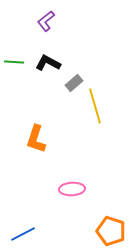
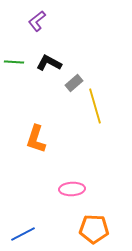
purple L-shape: moved 9 px left
black L-shape: moved 1 px right
orange pentagon: moved 17 px left, 2 px up; rotated 16 degrees counterclockwise
